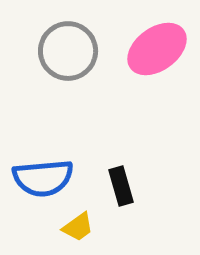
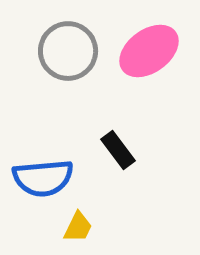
pink ellipse: moved 8 px left, 2 px down
black rectangle: moved 3 px left, 36 px up; rotated 21 degrees counterclockwise
yellow trapezoid: rotated 28 degrees counterclockwise
